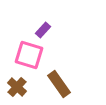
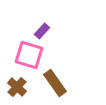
purple rectangle: moved 1 px left, 1 px down
brown rectangle: moved 4 px left, 1 px up
